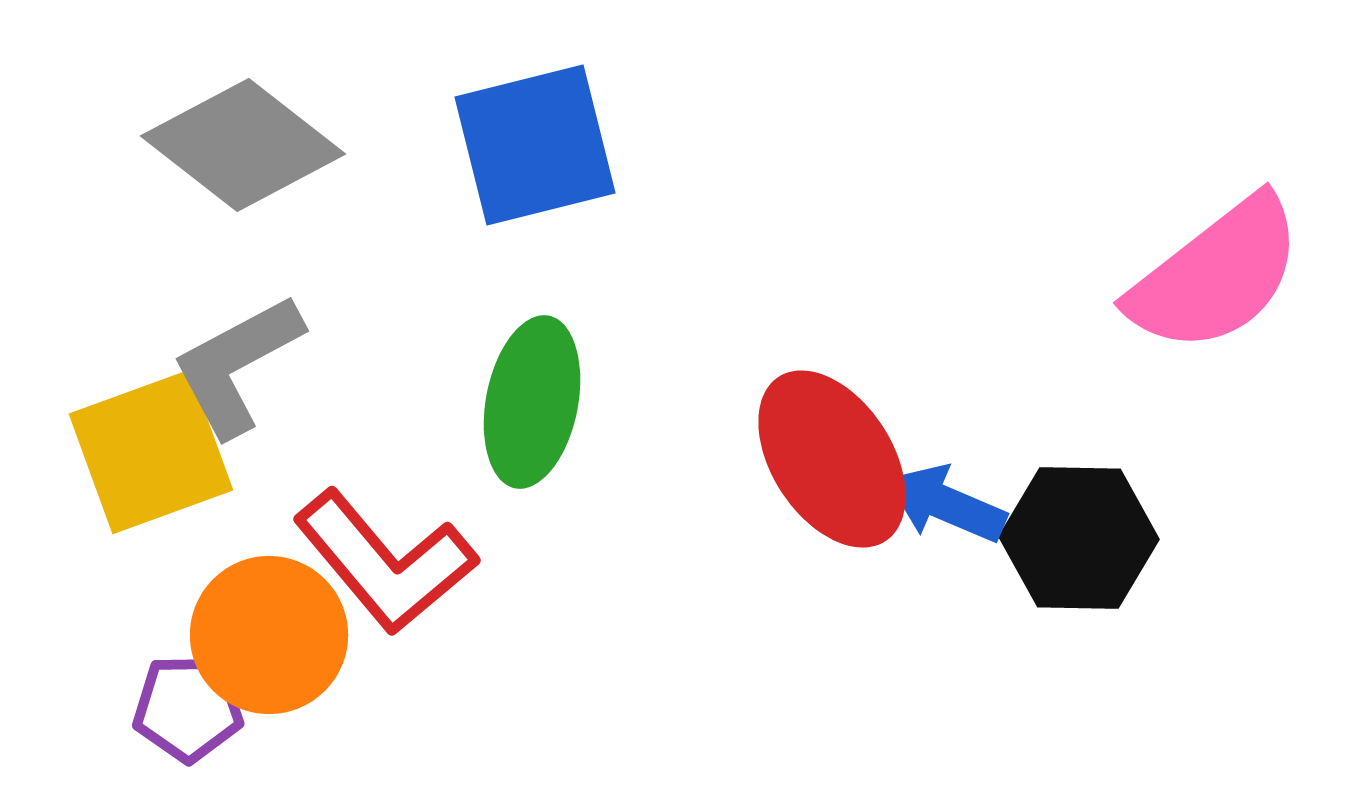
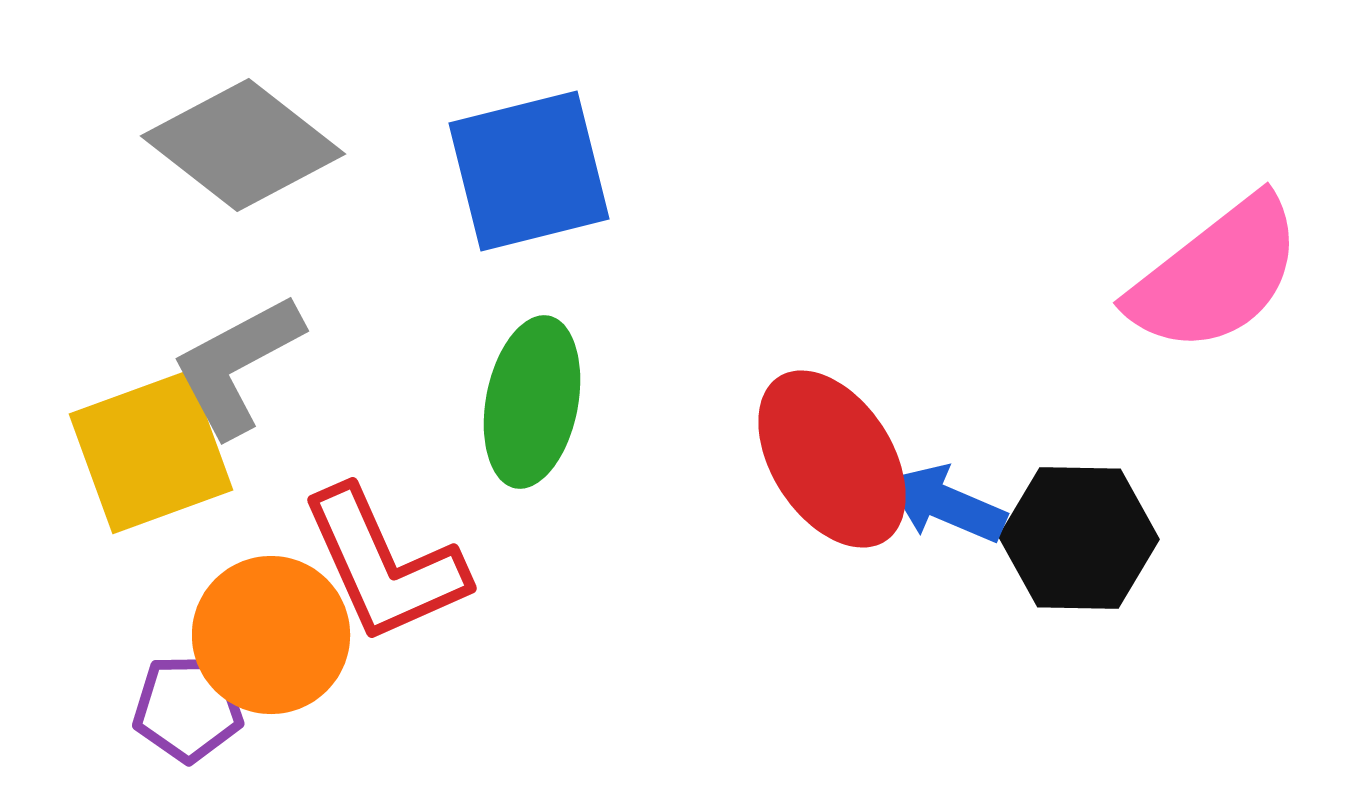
blue square: moved 6 px left, 26 px down
red L-shape: moved 1 px left, 3 px down; rotated 16 degrees clockwise
orange circle: moved 2 px right
